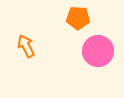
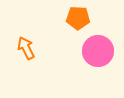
orange arrow: moved 2 px down
